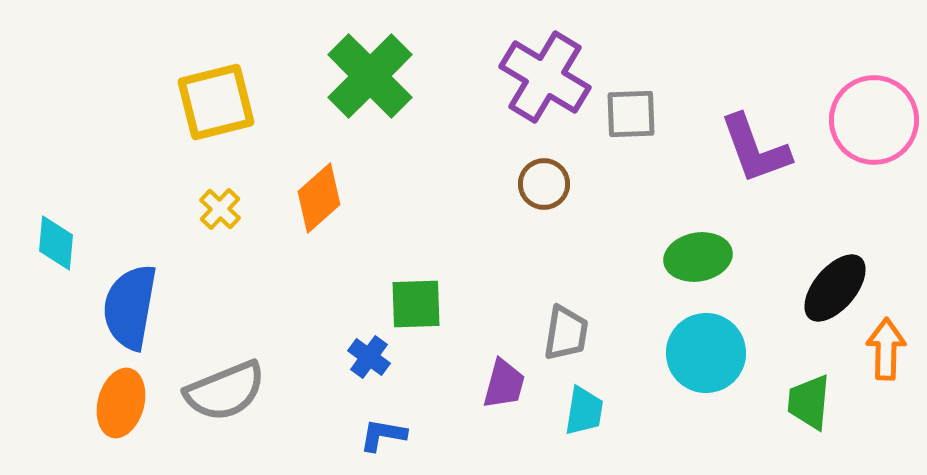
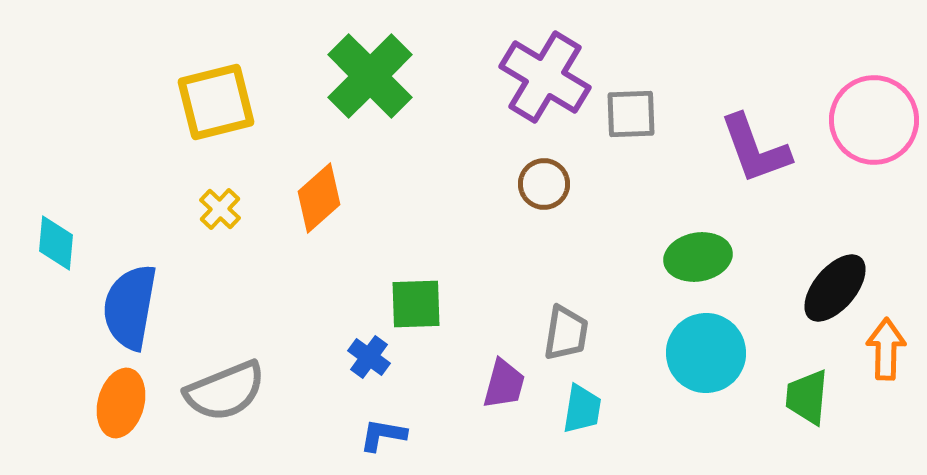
green trapezoid: moved 2 px left, 5 px up
cyan trapezoid: moved 2 px left, 2 px up
